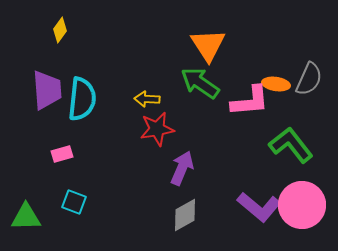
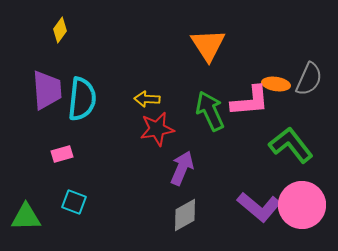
green arrow: moved 10 px right, 28 px down; rotated 30 degrees clockwise
